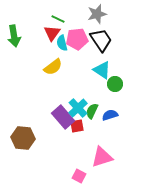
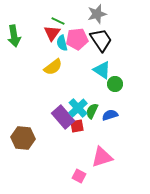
green line: moved 2 px down
